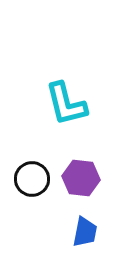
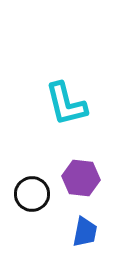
black circle: moved 15 px down
